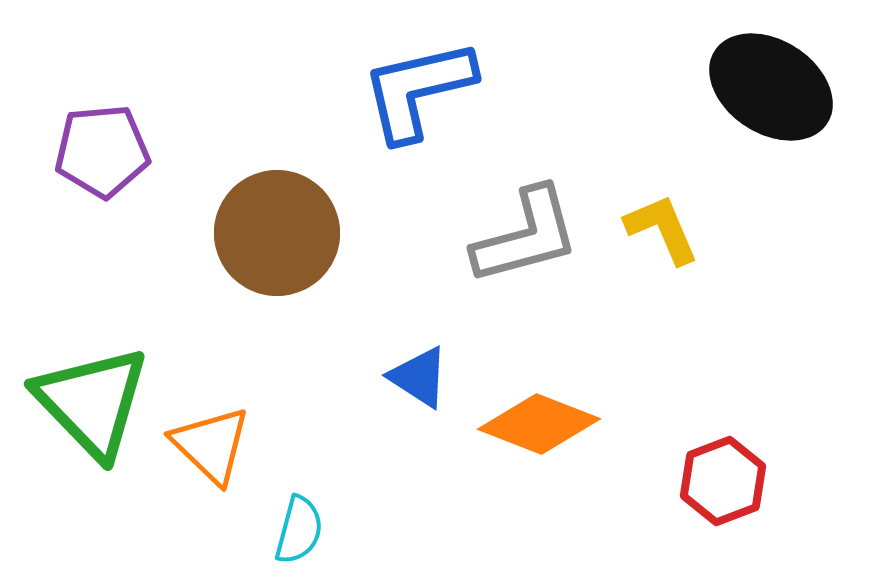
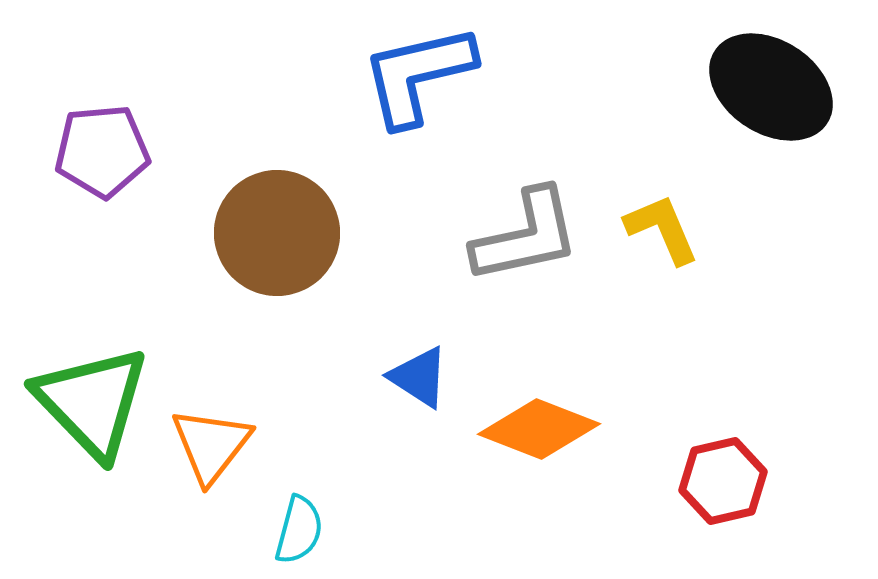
blue L-shape: moved 15 px up
gray L-shape: rotated 3 degrees clockwise
orange diamond: moved 5 px down
orange triangle: rotated 24 degrees clockwise
red hexagon: rotated 8 degrees clockwise
